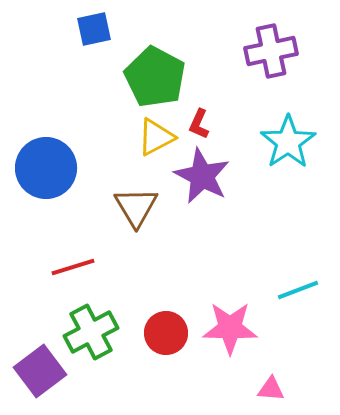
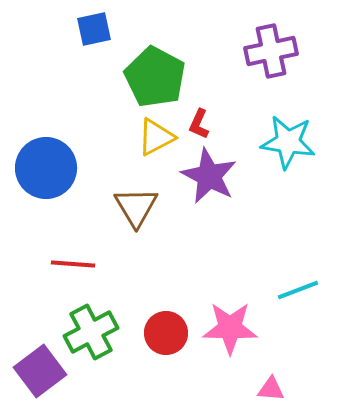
cyan star: rotated 30 degrees counterclockwise
purple star: moved 7 px right
red line: moved 3 px up; rotated 21 degrees clockwise
